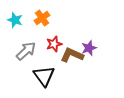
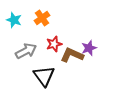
cyan star: moved 1 px left
gray arrow: rotated 15 degrees clockwise
